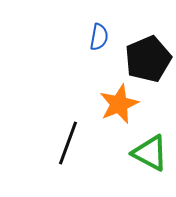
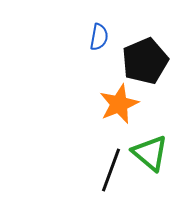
black pentagon: moved 3 px left, 2 px down
black line: moved 43 px right, 27 px down
green triangle: rotated 12 degrees clockwise
